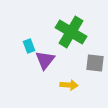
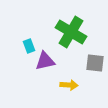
purple triangle: moved 1 px down; rotated 40 degrees clockwise
